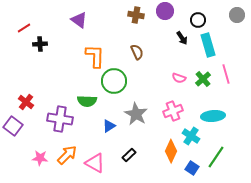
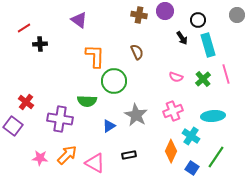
brown cross: moved 3 px right
pink semicircle: moved 3 px left, 1 px up
gray star: moved 1 px down
black rectangle: rotated 32 degrees clockwise
